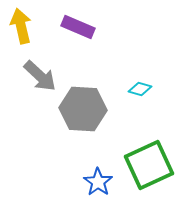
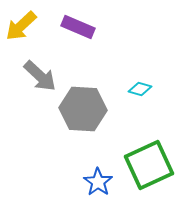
yellow arrow: rotated 120 degrees counterclockwise
